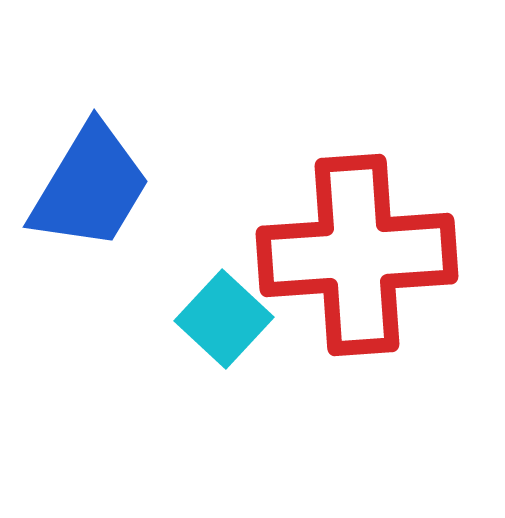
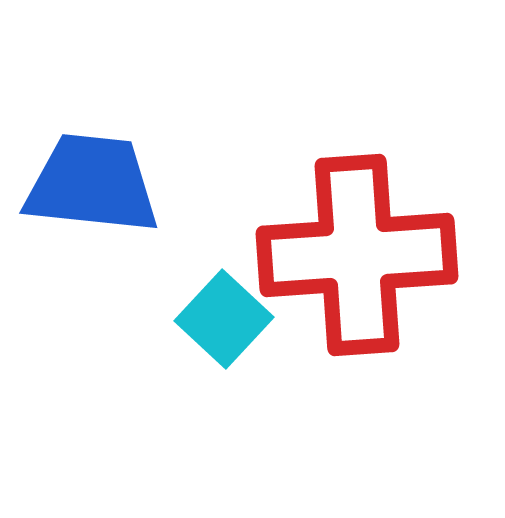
blue trapezoid: moved 2 px right, 3 px up; rotated 115 degrees counterclockwise
